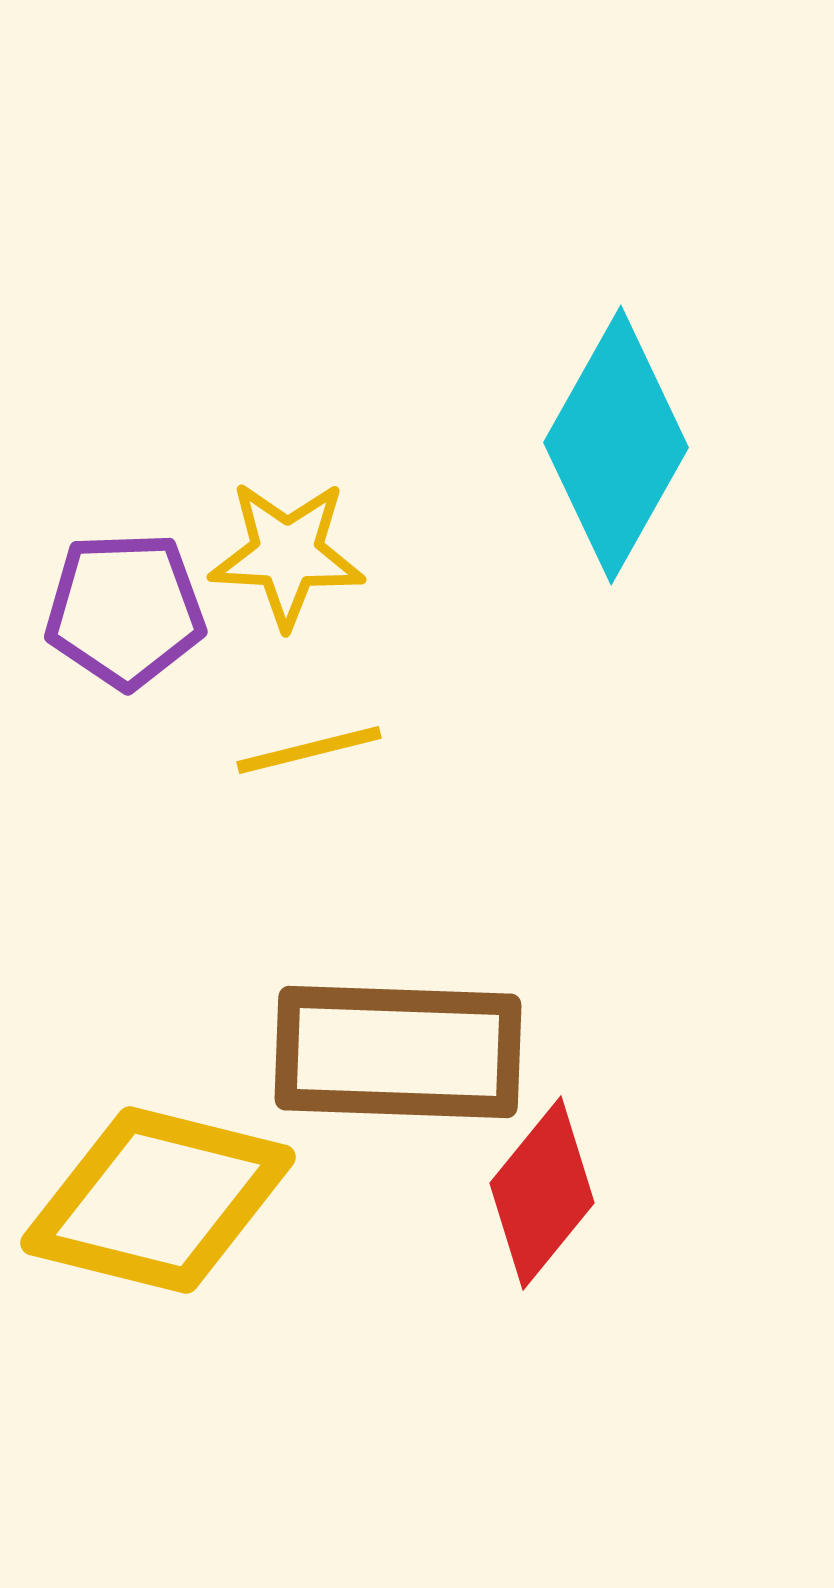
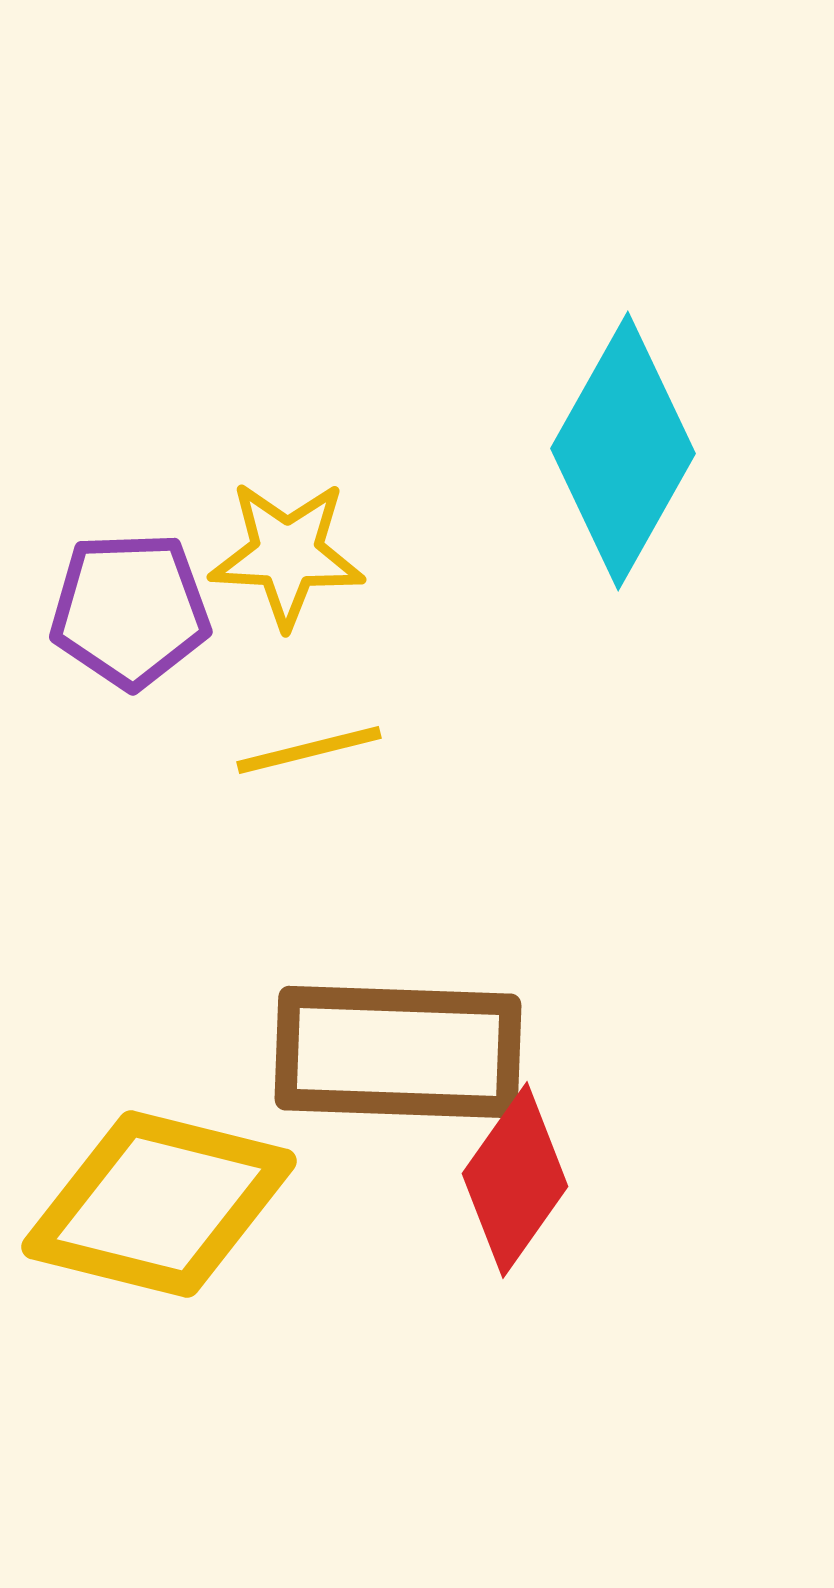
cyan diamond: moved 7 px right, 6 px down
purple pentagon: moved 5 px right
red diamond: moved 27 px left, 13 px up; rotated 4 degrees counterclockwise
yellow diamond: moved 1 px right, 4 px down
